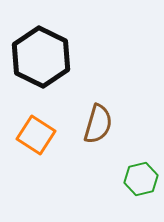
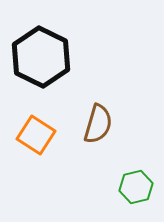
green hexagon: moved 5 px left, 8 px down
